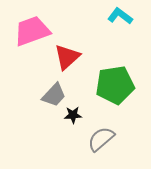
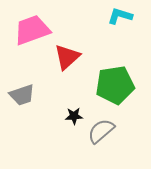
cyan L-shape: rotated 20 degrees counterclockwise
pink trapezoid: moved 1 px up
gray trapezoid: moved 32 px left; rotated 28 degrees clockwise
black star: moved 1 px right, 1 px down
gray semicircle: moved 8 px up
